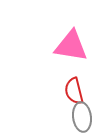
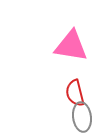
red semicircle: moved 1 px right, 2 px down
